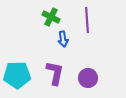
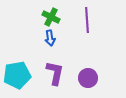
blue arrow: moved 13 px left, 1 px up
cyan pentagon: rotated 8 degrees counterclockwise
